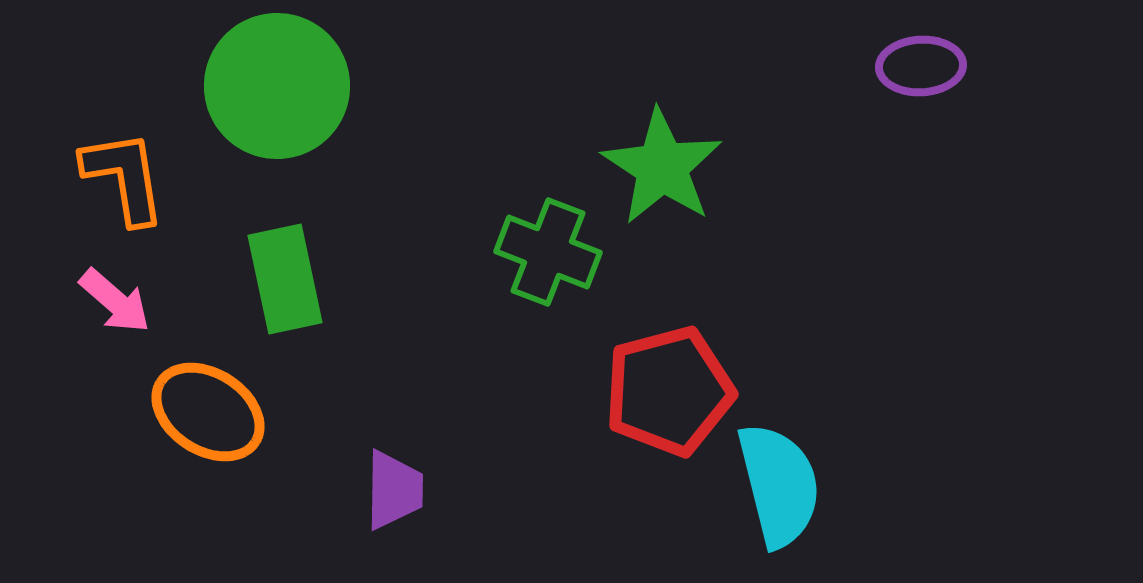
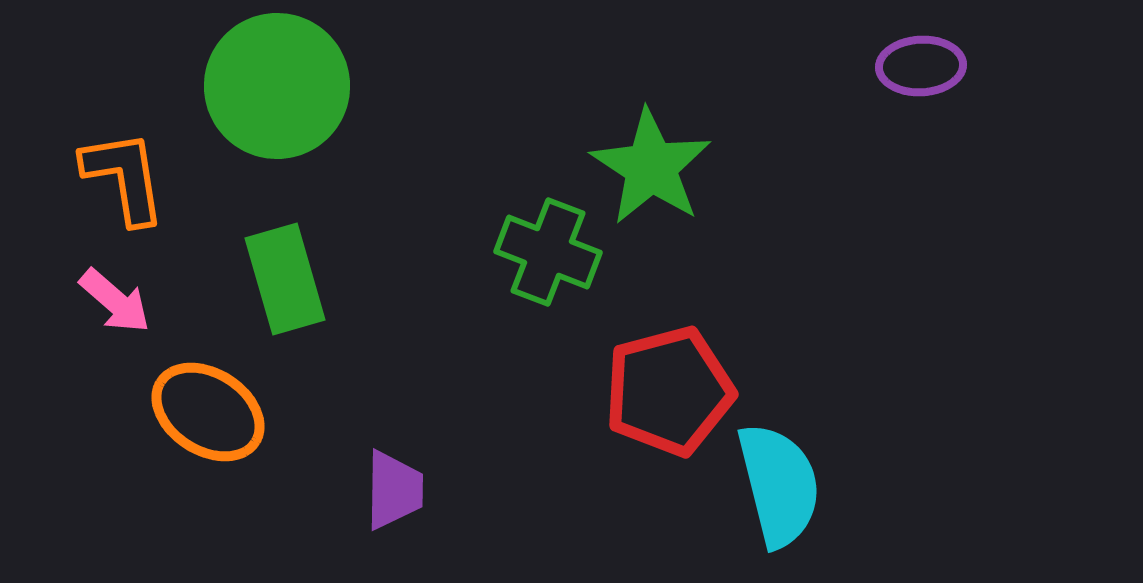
green star: moved 11 px left
green rectangle: rotated 4 degrees counterclockwise
